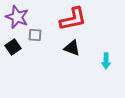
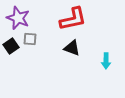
purple star: moved 1 px right, 1 px down
gray square: moved 5 px left, 4 px down
black square: moved 2 px left, 1 px up
